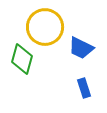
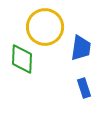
blue trapezoid: rotated 108 degrees counterclockwise
green diamond: rotated 12 degrees counterclockwise
